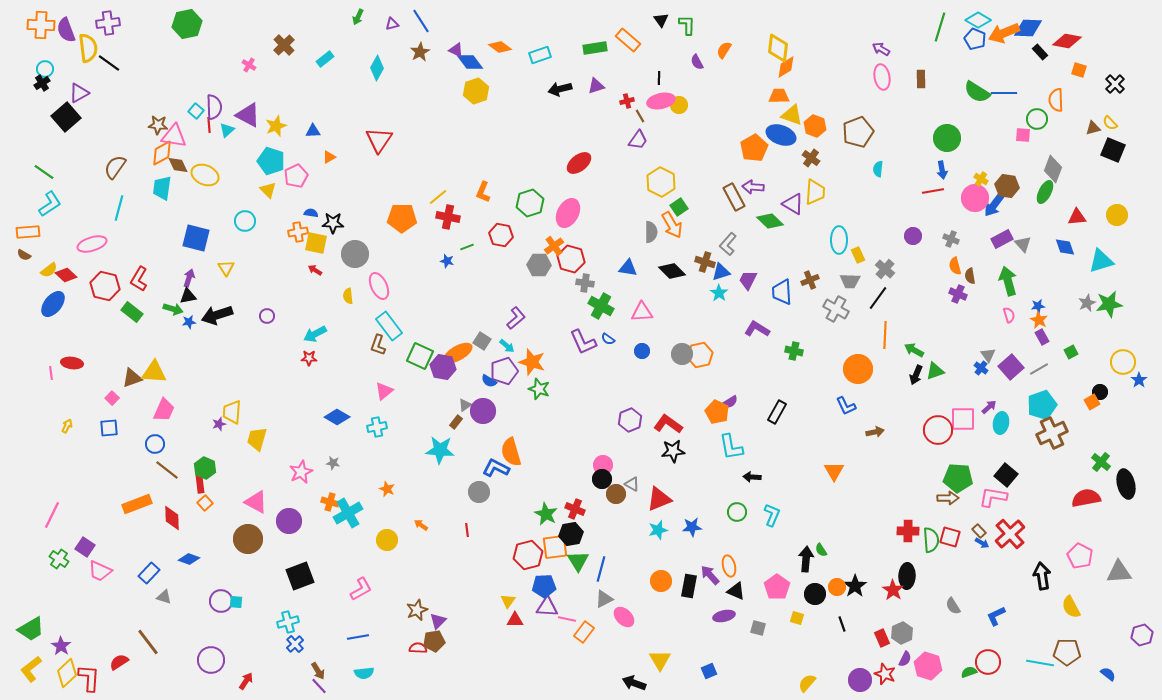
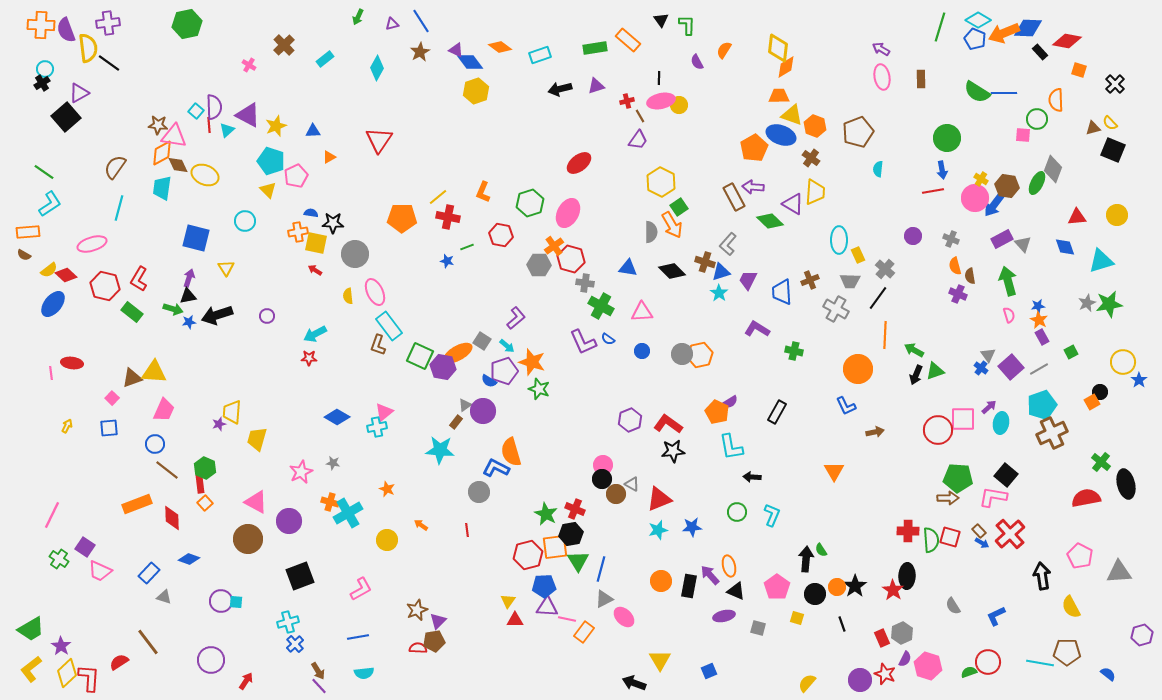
green ellipse at (1045, 192): moved 8 px left, 9 px up
pink ellipse at (379, 286): moved 4 px left, 6 px down
pink triangle at (384, 391): moved 21 px down
